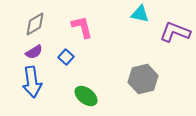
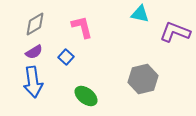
blue arrow: moved 1 px right
